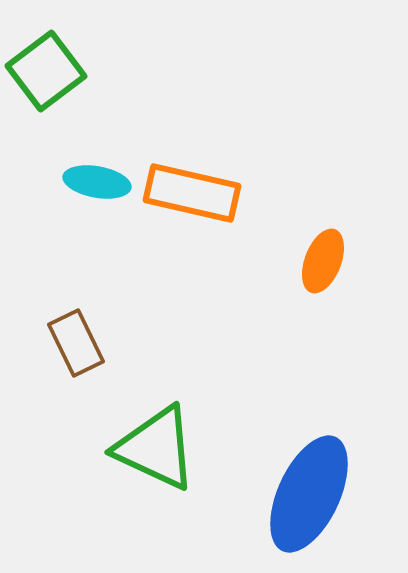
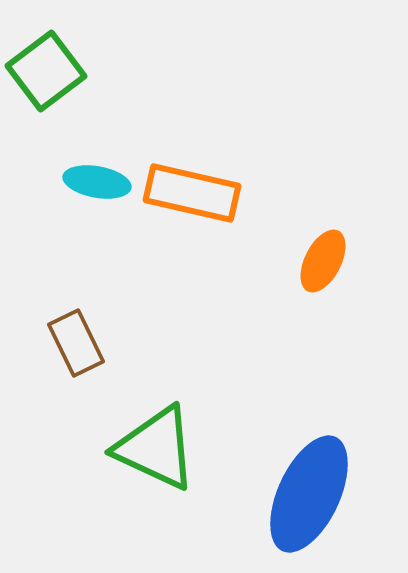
orange ellipse: rotated 6 degrees clockwise
